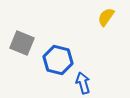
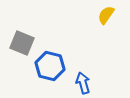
yellow semicircle: moved 2 px up
blue hexagon: moved 8 px left, 6 px down
